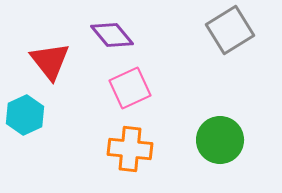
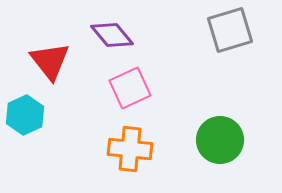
gray square: rotated 15 degrees clockwise
